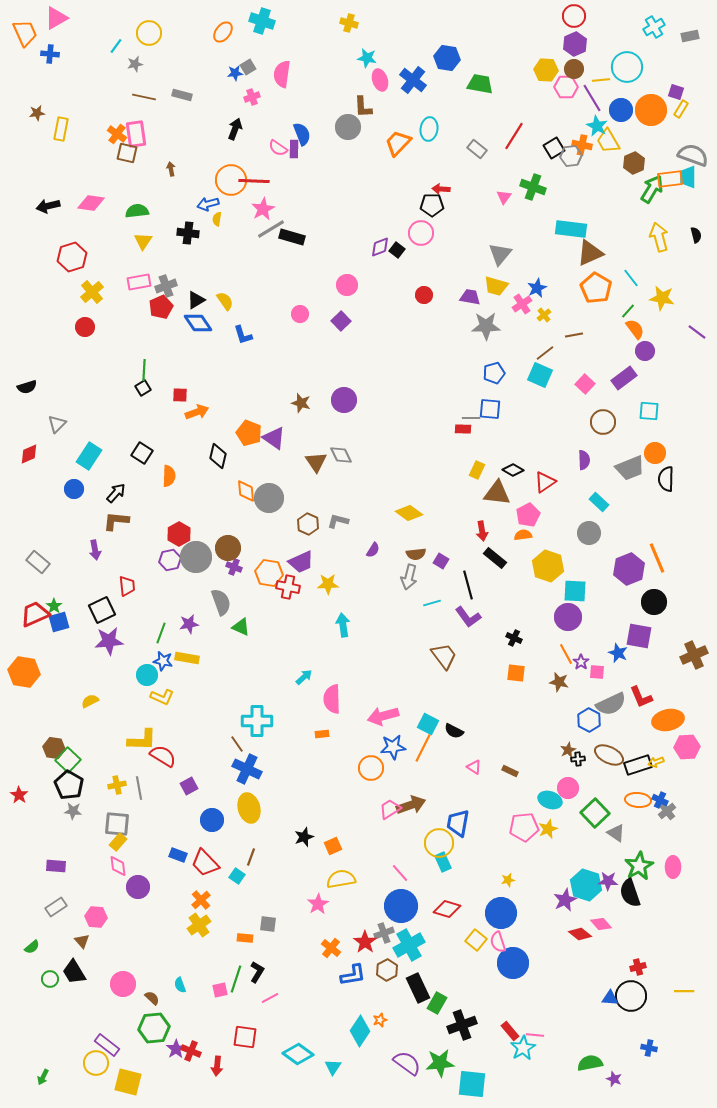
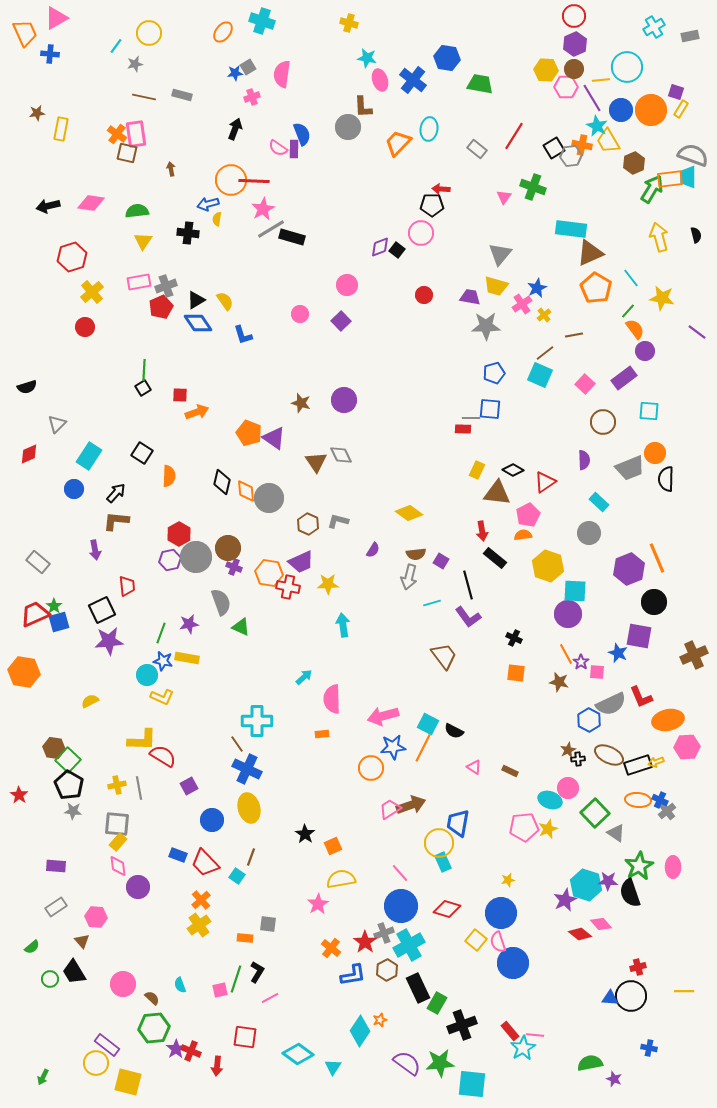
black diamond at (218, 456): moved 4 px right, 26 px down
purple circle at (568, 617): moved 3 px up
black star at (304, 837): moved 1 px right, 3 px up; rotated 18 degrees counterclockwise
